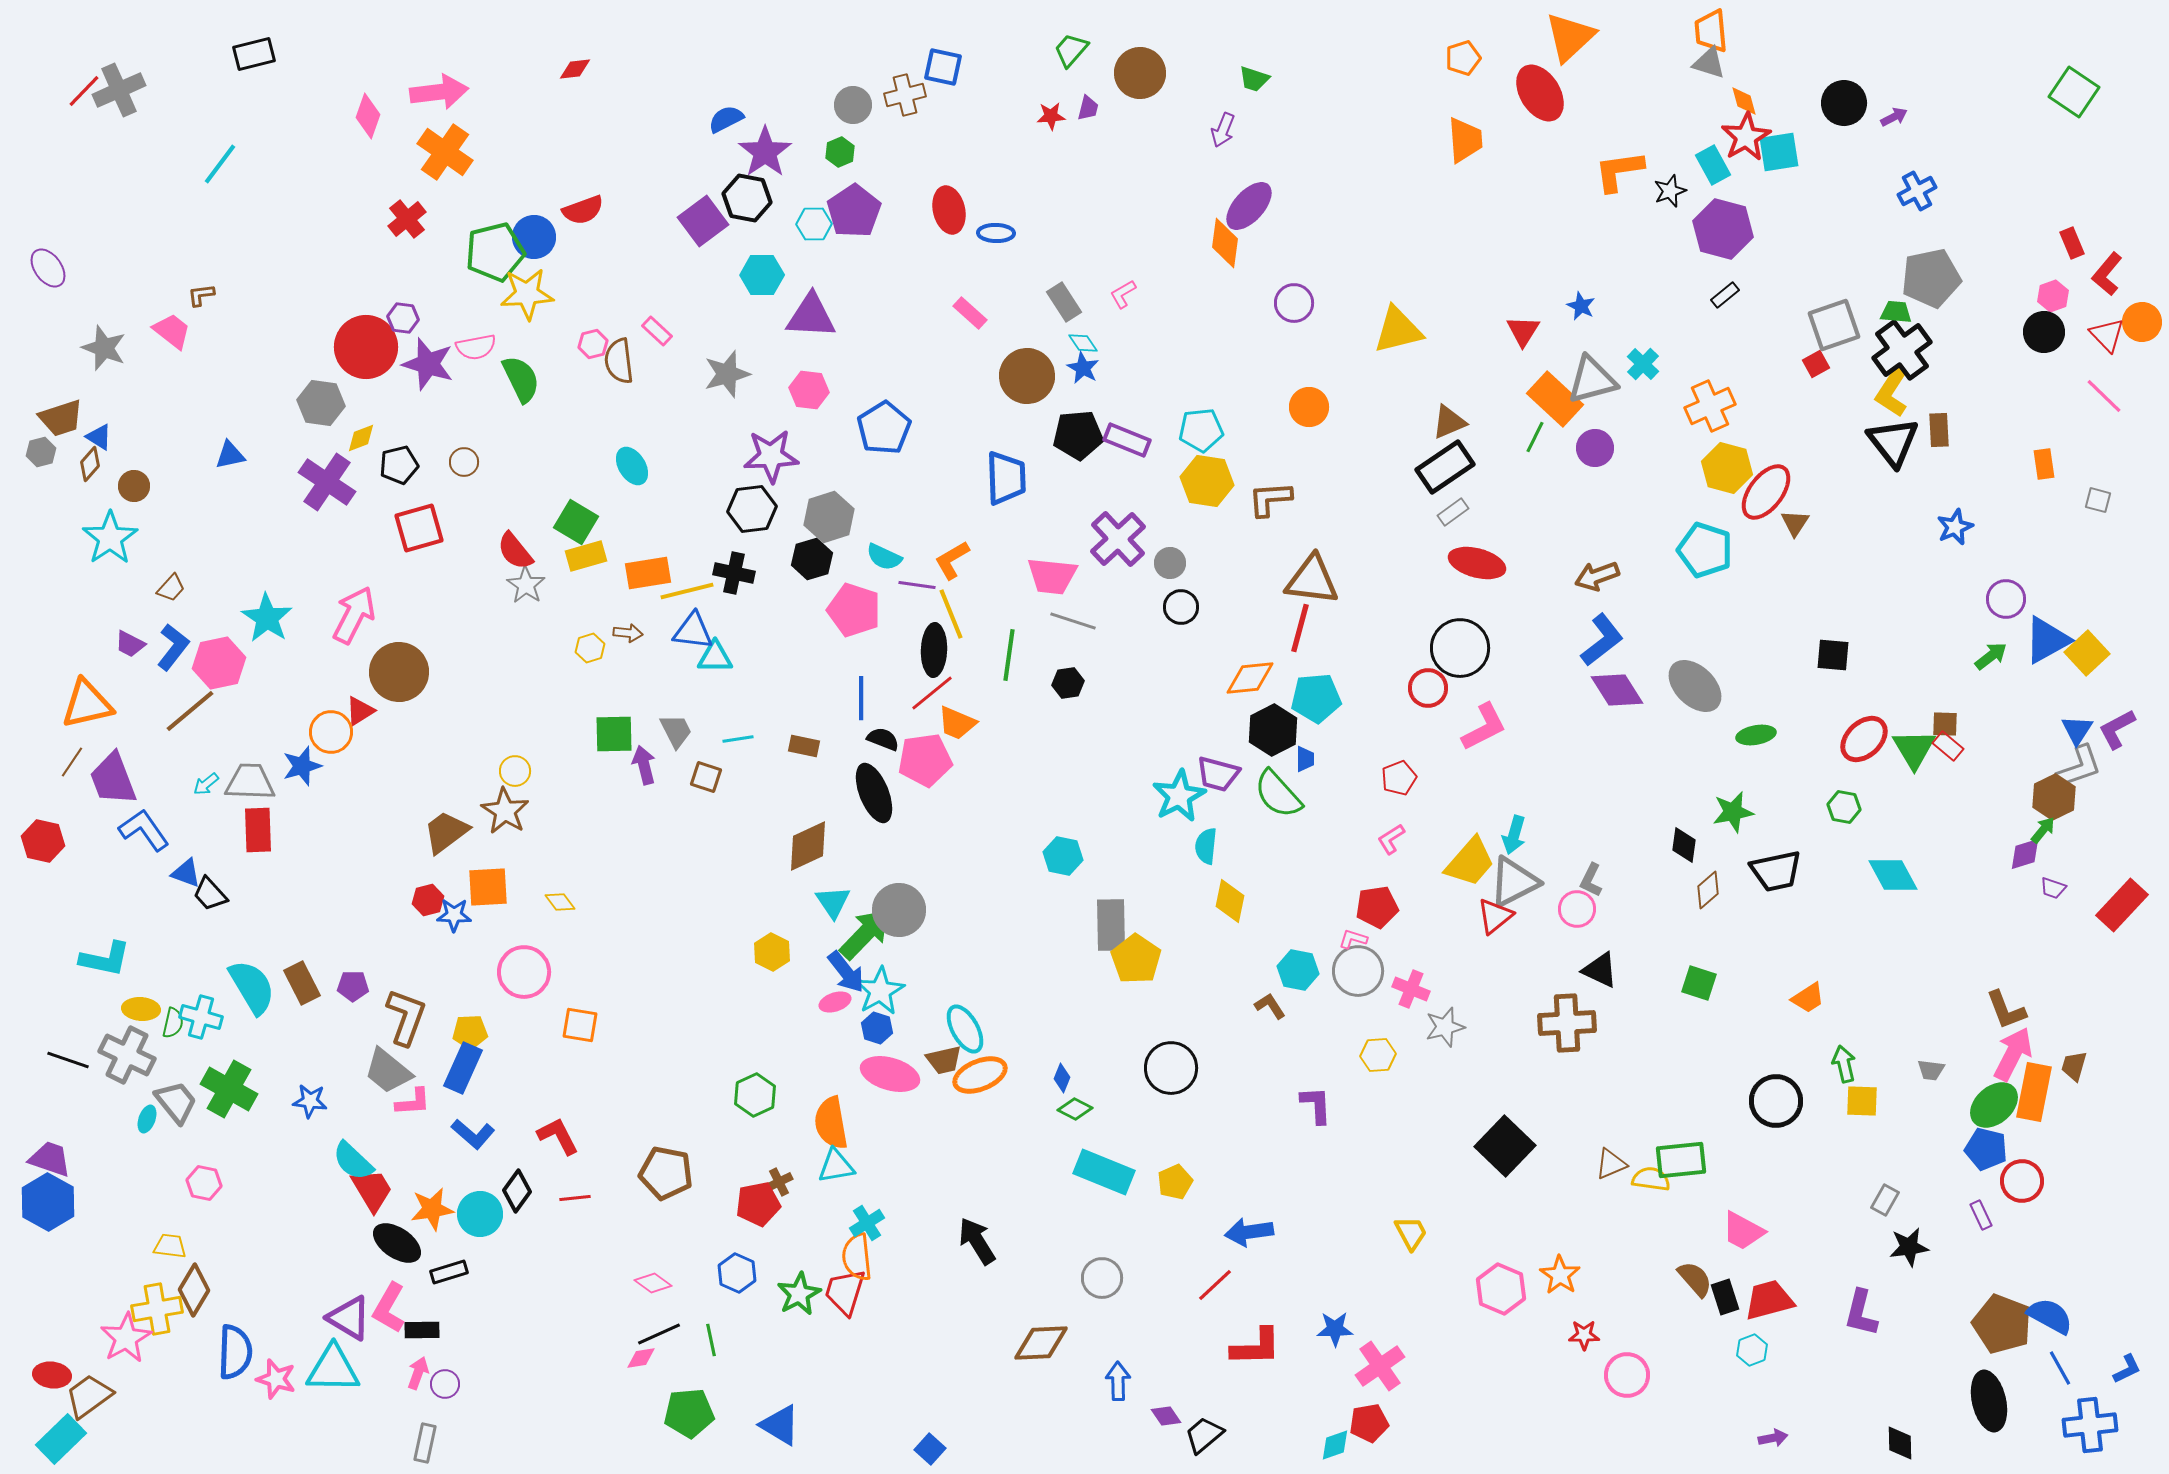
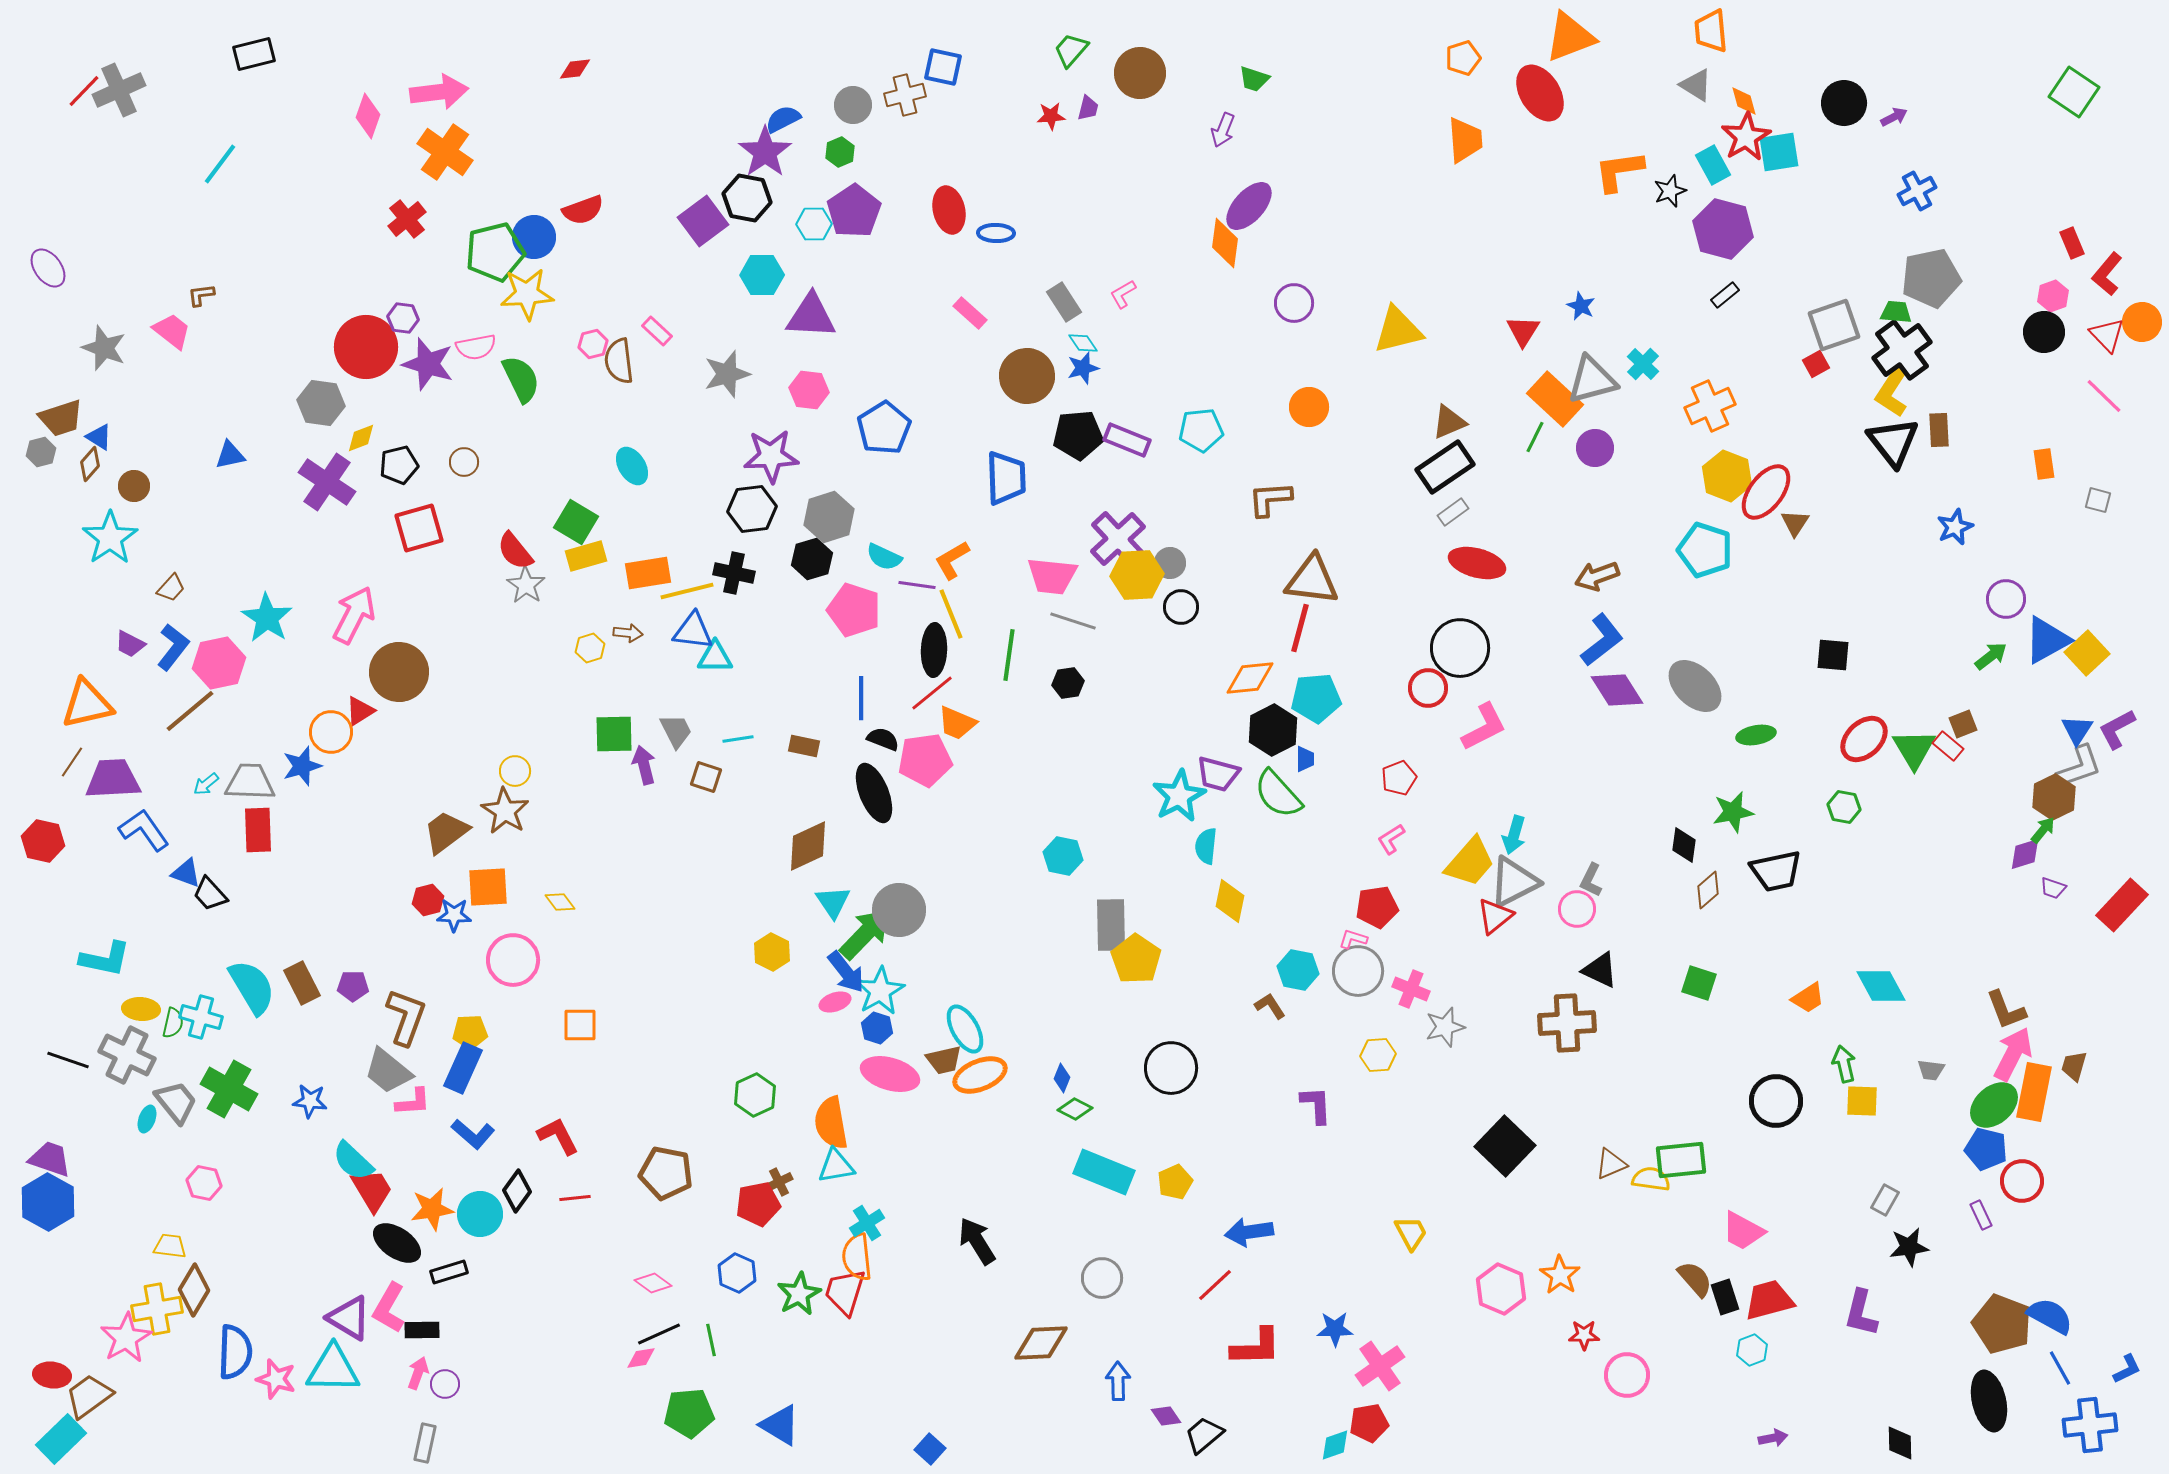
orange triangle at (1570, 37): rotated 22 degrees clockwise
gray triangle at (1709, 63): moved 13 px left, 22 px down; rotated 15 degrees clockwise
blue semicircle at (726, 119): moved 57 px right
blue star at (1083, 368): rotated 28 degrees clockwise
yellow hexagon at (1727, 468): moved 8 px down; rotated 6 degrees clockwise
yellow hexagon at (1207, 481): moved 70 px left, 94 px down; rotated 12 degrees counterclockwise
brown square at (1945, 724): moved 18 px right; rotated 24 degrees counterclockwise
purple trapezoid at (113, 779): rotated 108 degrees clockwise
cyan diamond at (1893, 875): moved 12 px left, 111 px down
pink circle at (524, 972): moved 11 px left, 12 px up
orange square at (580, 1025): rotated 9 degrees counterclockwise
